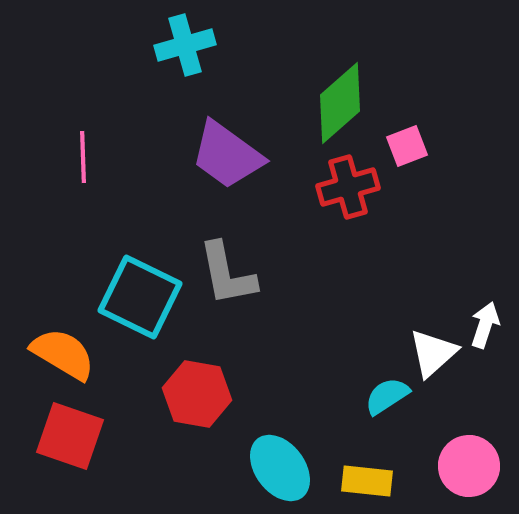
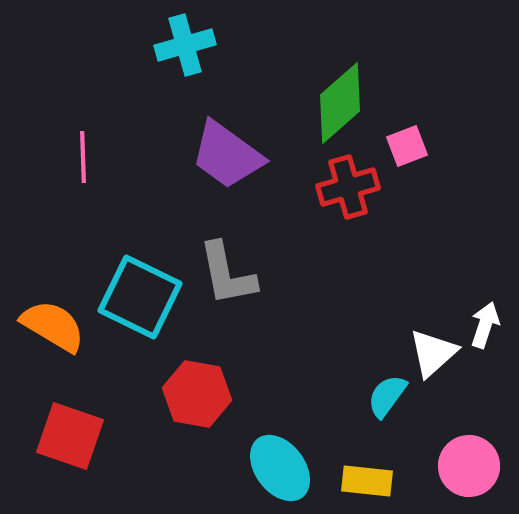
orange semicircle: moved 10 px left, 28 px up
cyan semicircle: rotated 21 degrees counterclockwise
